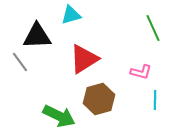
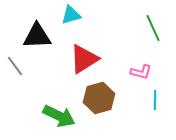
gray line: moved 5 px left, 4 px down
brown hexagon: moved 1 px up
